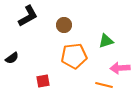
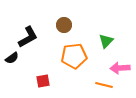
black L-shape: moved 21 px down
green triangle: rotated 28 degrees counterclockwise
